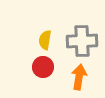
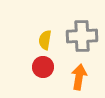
gray cross: moved 5 px up
